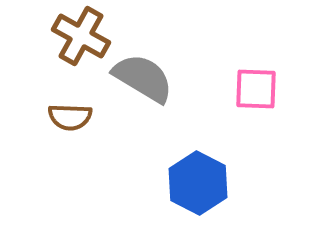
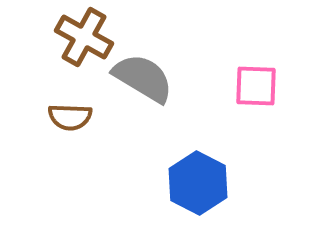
brown cross: moved 3 px right, 1 px down
pink square: moved 3 px up
